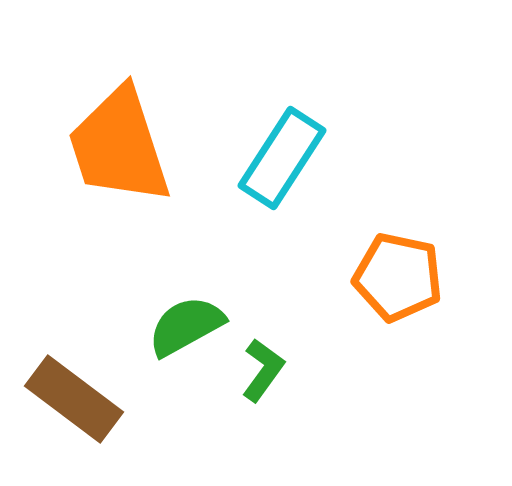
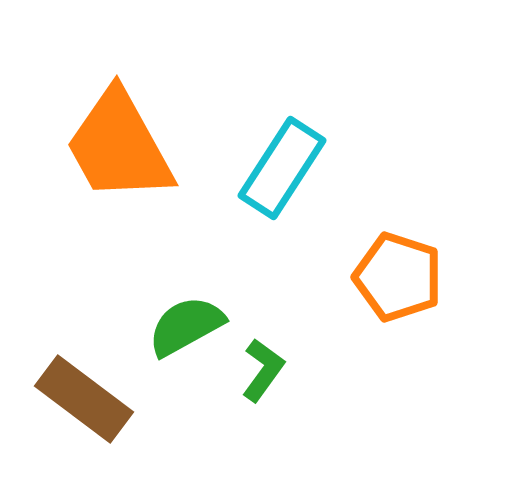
orange trapezoid: rotated 11 degrees counterclockwise
cyan rectangle: moved 10 px down
orange pentagon: rotated 6 degrees clockwise
brown rectangle: moved 10 px right
